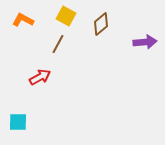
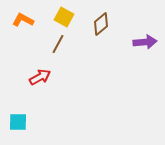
yellow square: moved 2 px left, 1 px down
